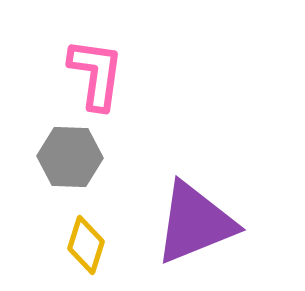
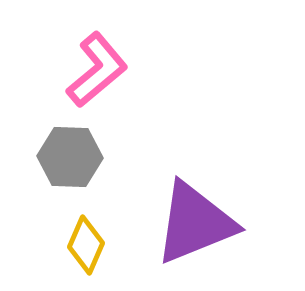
pink L-shape: moved 1 px right, 4 px up; rotated 42 degrees clockwise
yellow diamond: rotated 6 degrees clockwise
